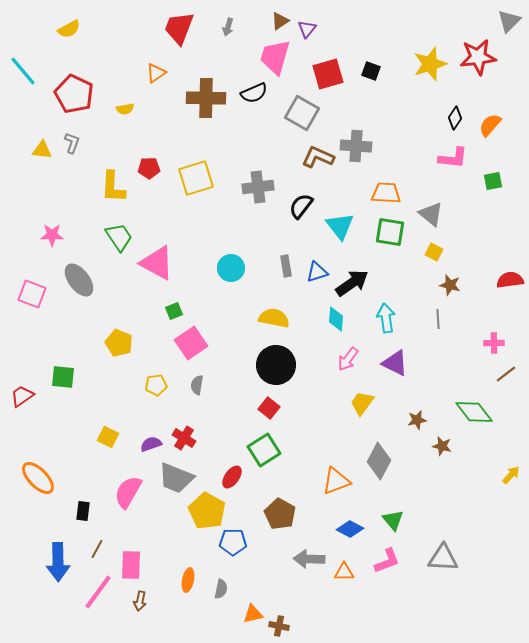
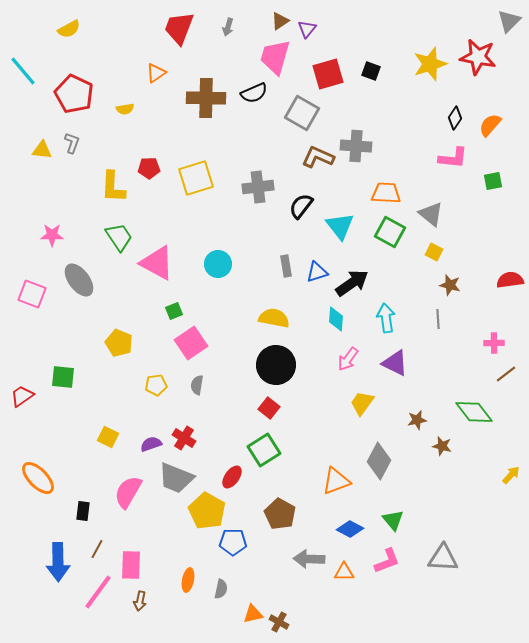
red star at (478, 57): rotated 18 degrees clockwise
green square at (390, 232): rotated 20 degrees clockwise
cyan circle at (231, 268): moved 13 px left, 4 px up
brown cross at (279, 626): moved 4 px up; rotated 18 degrees clockwise
